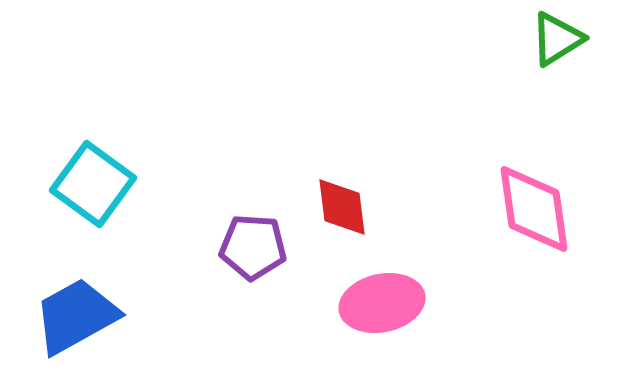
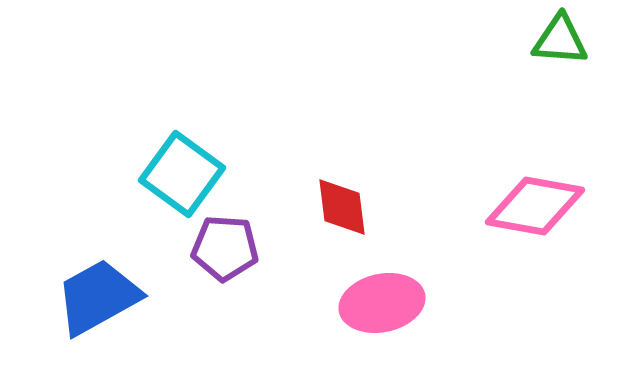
green triangle: moved 3 px right, 1 px down; rotated 36 degrees clockwise
cyan square: moved 89 px right, 10 px up
pink diamond: moved 1 px right, 3 px up; rotated 72 degrees counterclockwise
purple pentagon: moved 28 px left, 1 px down
blue trapezoid: moved 22 px right, 19 px up
